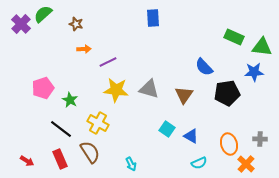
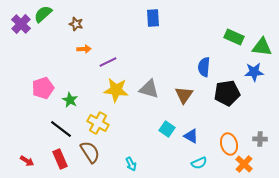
blue semicircle: rotated 48 degrees clockwise
orange cross: moved 2 px left
